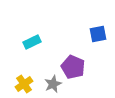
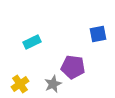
purple pentagon: rotated 15 degrees counterclockwise
yellow cross: moved 4 px left
